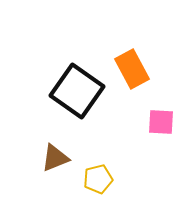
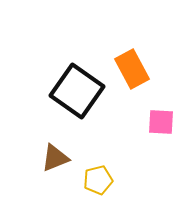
yellow pentagon: moved 1 px down
